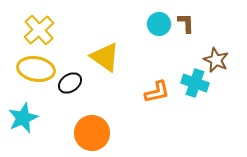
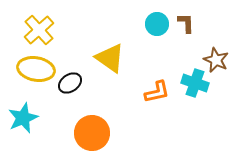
cyan circle: moved 2 px left
yellow triangle: moved 5 px right, 1 px down
